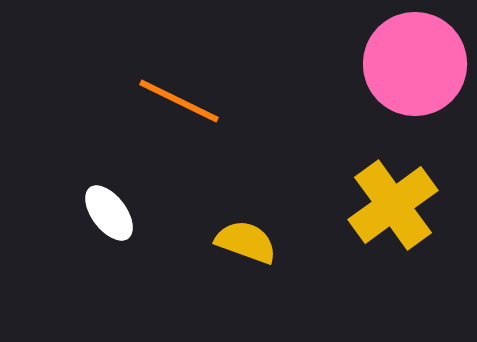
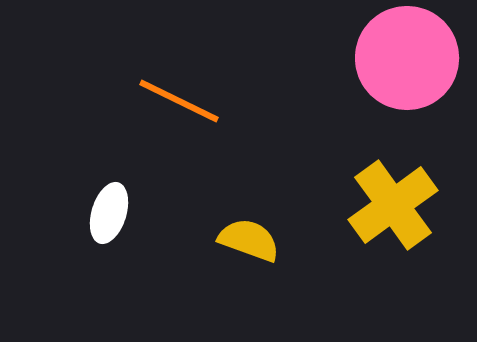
pink circle: moved 8 px left, 6 px up
white ellipse: rotated 54 degrees clockwise
yellow semicircle: moved 3 px right, 2 px up
